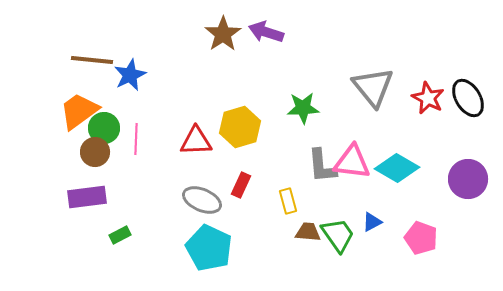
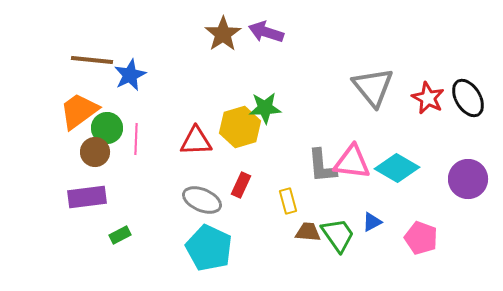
green star: moved 38 px left
green circle: moved 3 px right
